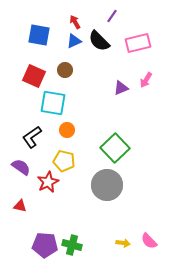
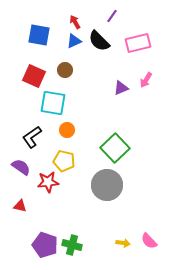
red star: rotated 20 degrees clockwise
purple pentagon: rotated 15 degrees clockwise
